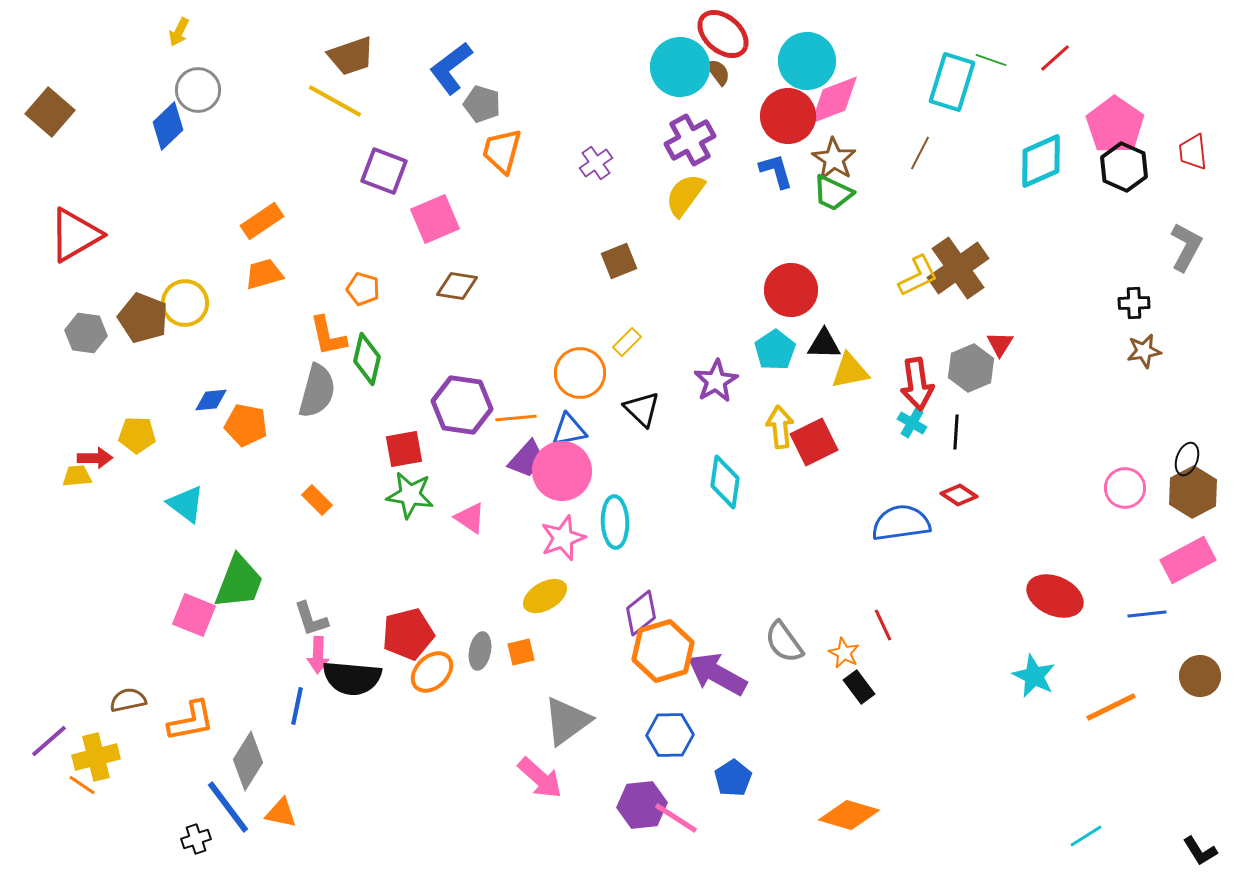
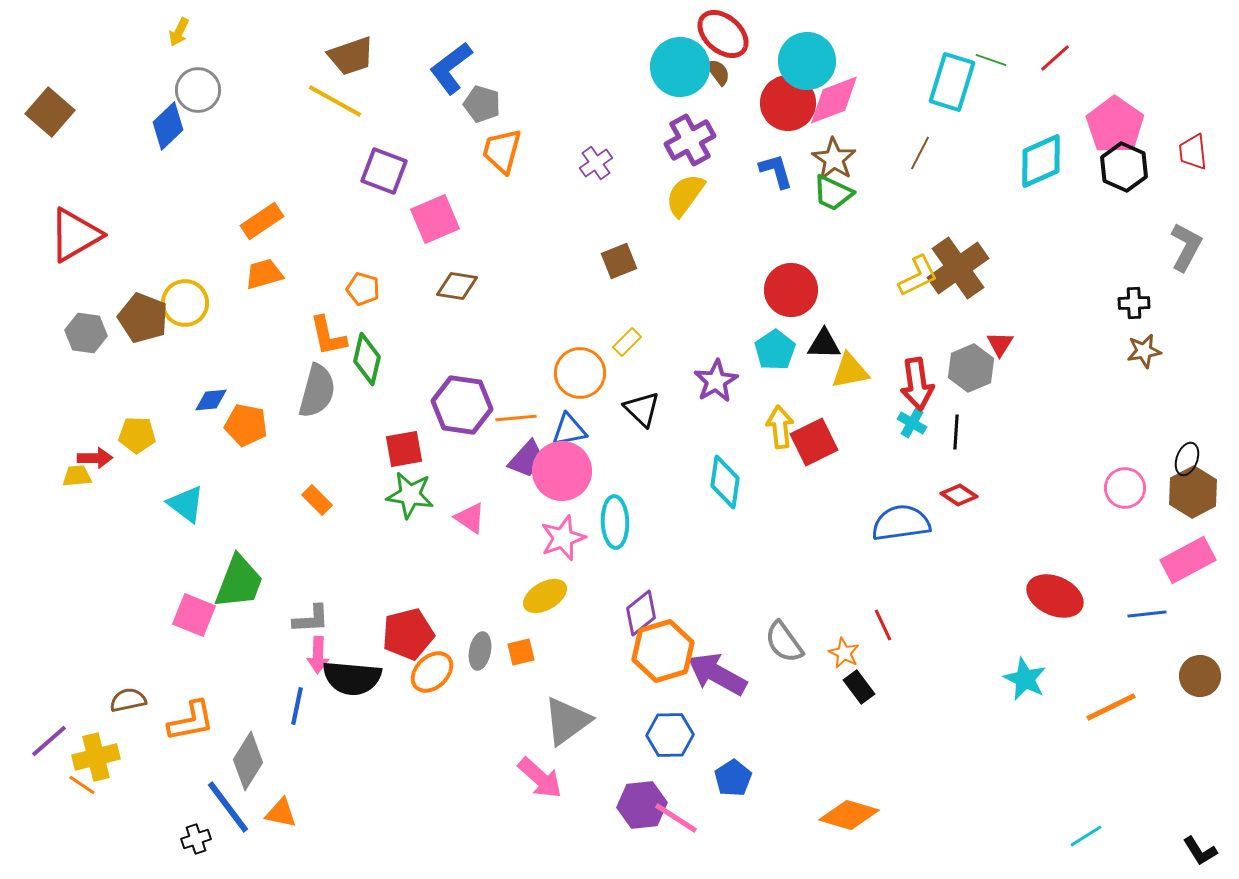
red circle at (788, 116): moved 13 px up
gray L-shape at (311, 619): rotated 75 degrees counterclockwise
cyan star at (1034, 676): moved 9 px left, 3 px down
